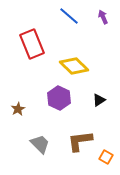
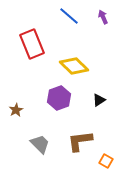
purple hexagon: rotated 15 degrees clockwise
brown star: moved 2 px left, 1 px down
orange square: moved 4 px down
